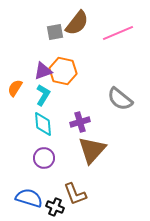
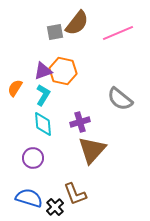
purple circle: moved 11 px left
black cross: rotated 24 degrees clockwise
